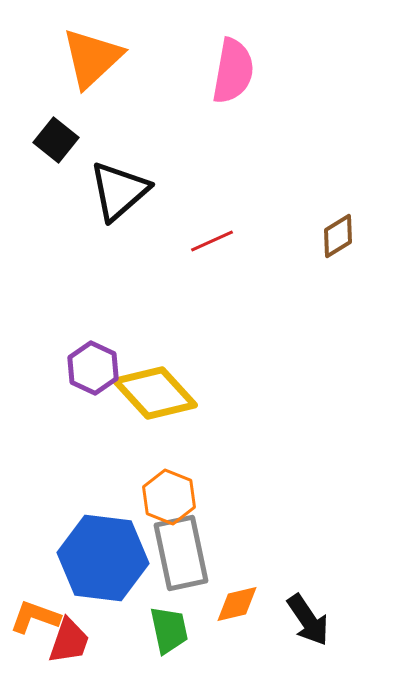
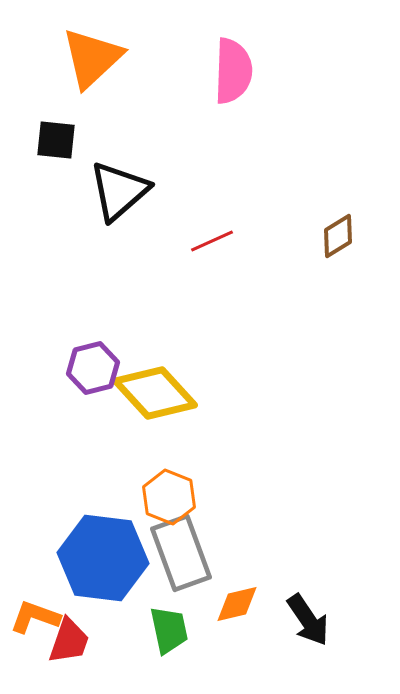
pink semicircle: rotated 8 degrees counterclockwise
black square: rotated 33 degrees counterclockwise
purple hexagon: rotated 21 degrees clockwise
gray rectangle: rotated 8 degrees counterclockwise
